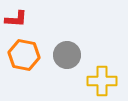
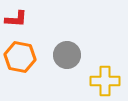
orange hexagon: moved 4 px left, 2 px down
yellow cross: moved 3 px right
